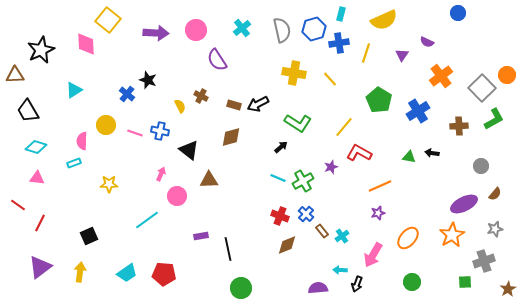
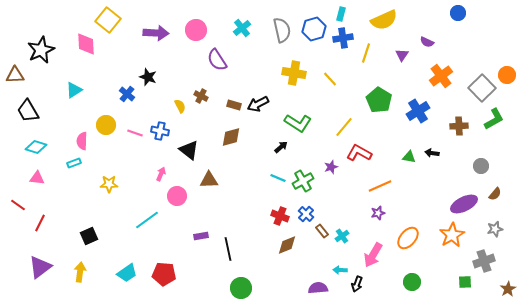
blue cross at (339, 43): moved 4 px right, 5 px up
black star at (148, 80): moved 3 px up
